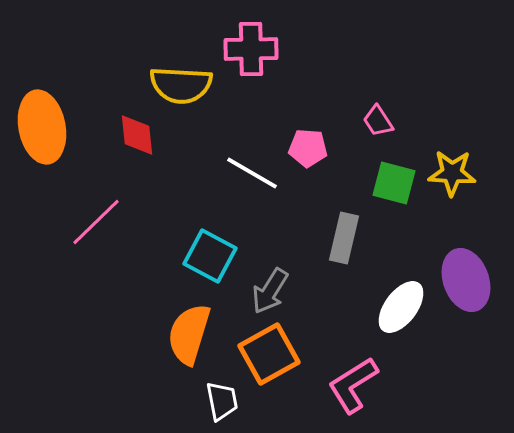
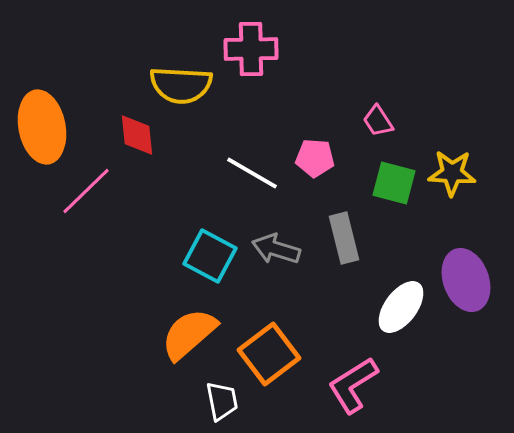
pink pentagon: moved 7 px right, 10 px down
pink line: moved 10 px left, 31 px up
gray rectangle: rotated 27 degrees counterclockwise
gray arrow: moved 6 px right, 42 px up; rotated 75 degrees clockwise
orange semicircle: rotated 32 degrees clockwise
orange square: rotated 8 degrees counterclockwise
